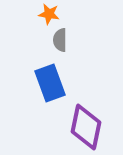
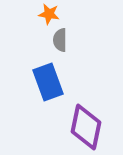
blue rectangle: moved 2 px left, 1 px up
